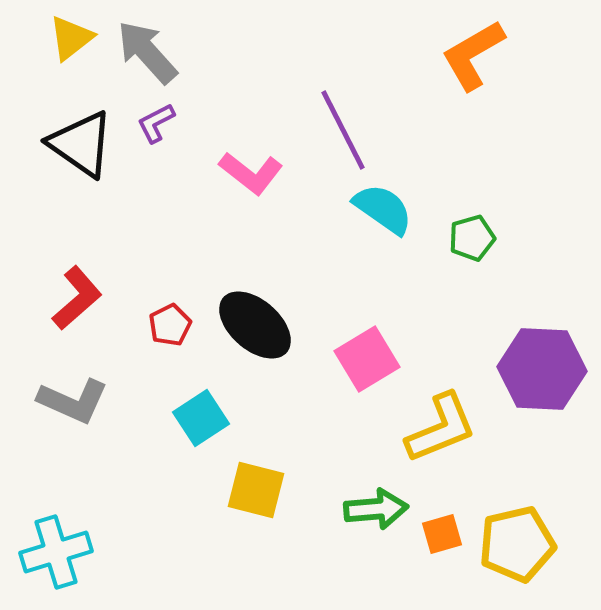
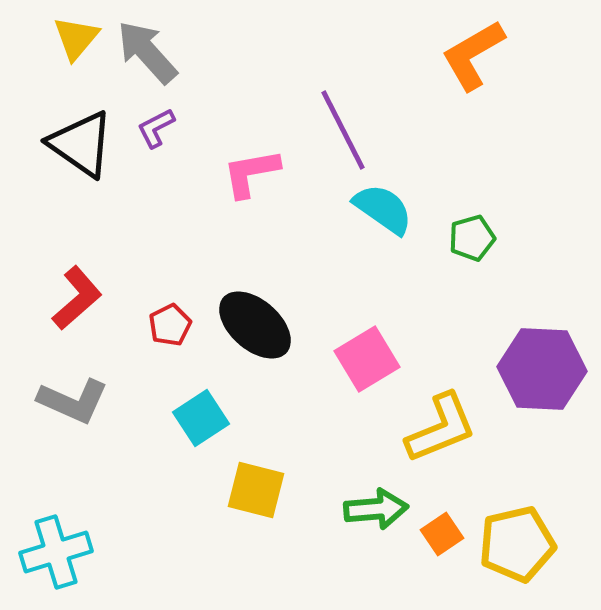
yellow triangle: moved 5 px right; rotated 12 degrees counterclockwise
purple L-shape: moved 5 px down
pink L-shape: rotated 132 degrees clockwise
orange square: rotated 18 degrees counterclockwise
